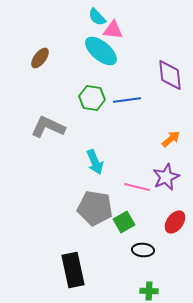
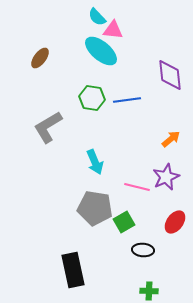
gray L-shape: rotated 56 degrees counterclockwise
